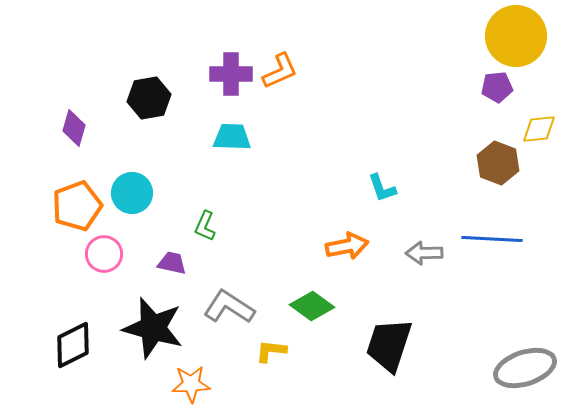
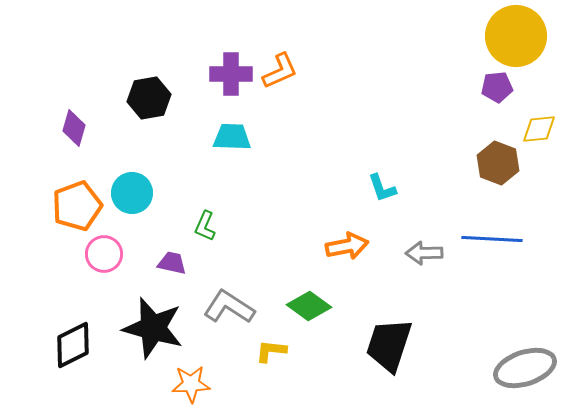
green diamond: moved 3 px left
